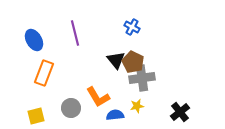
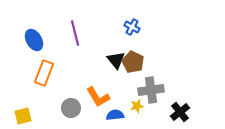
gray cross: moved 9 px right, 12 px down
yellow square: moved 13 px left
